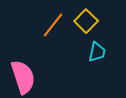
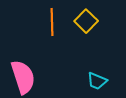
orange line: moved 1 px left, 3 px up; rotated 40 degrees counterclockwise
cyan trapezoid: moved 29 px down; rotated 100 degrees clockwise
